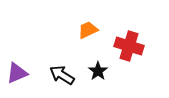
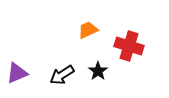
black arrow: rotated 65 degrees counterclockwise
